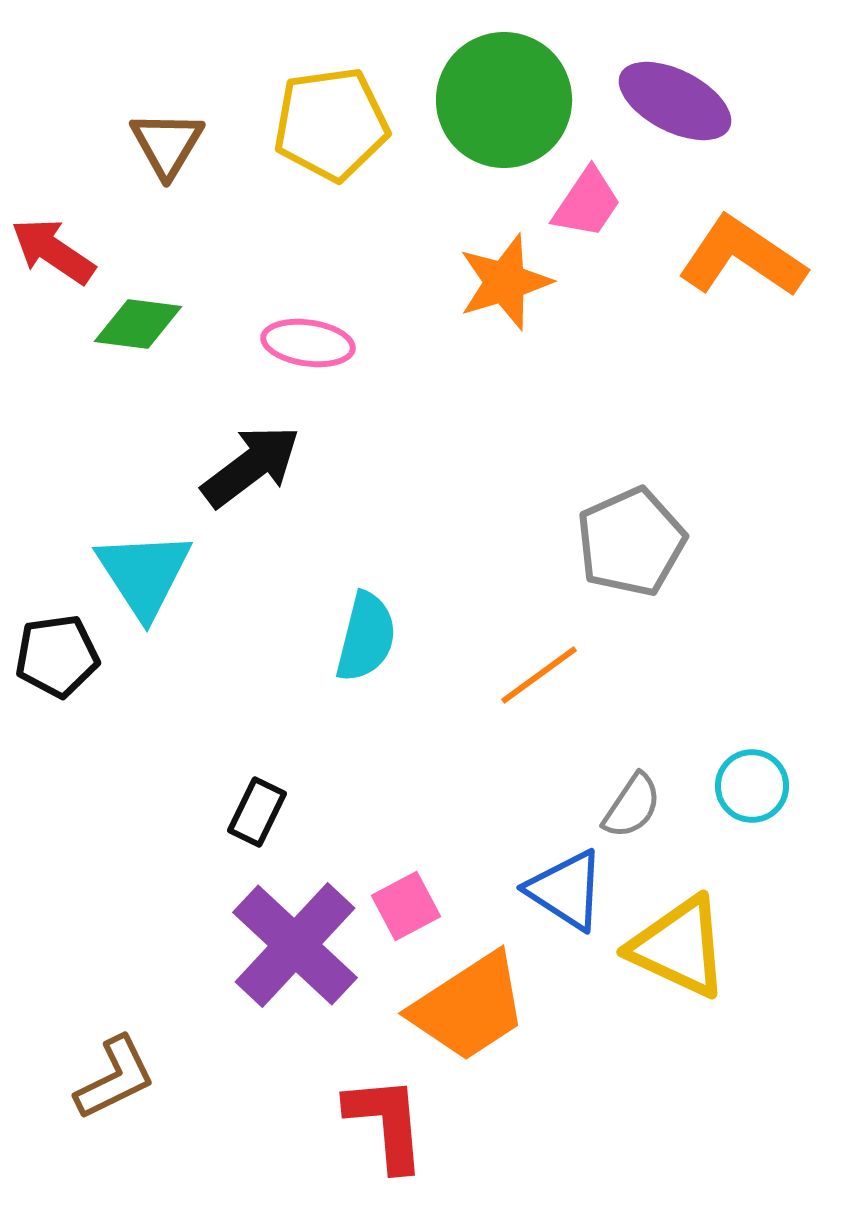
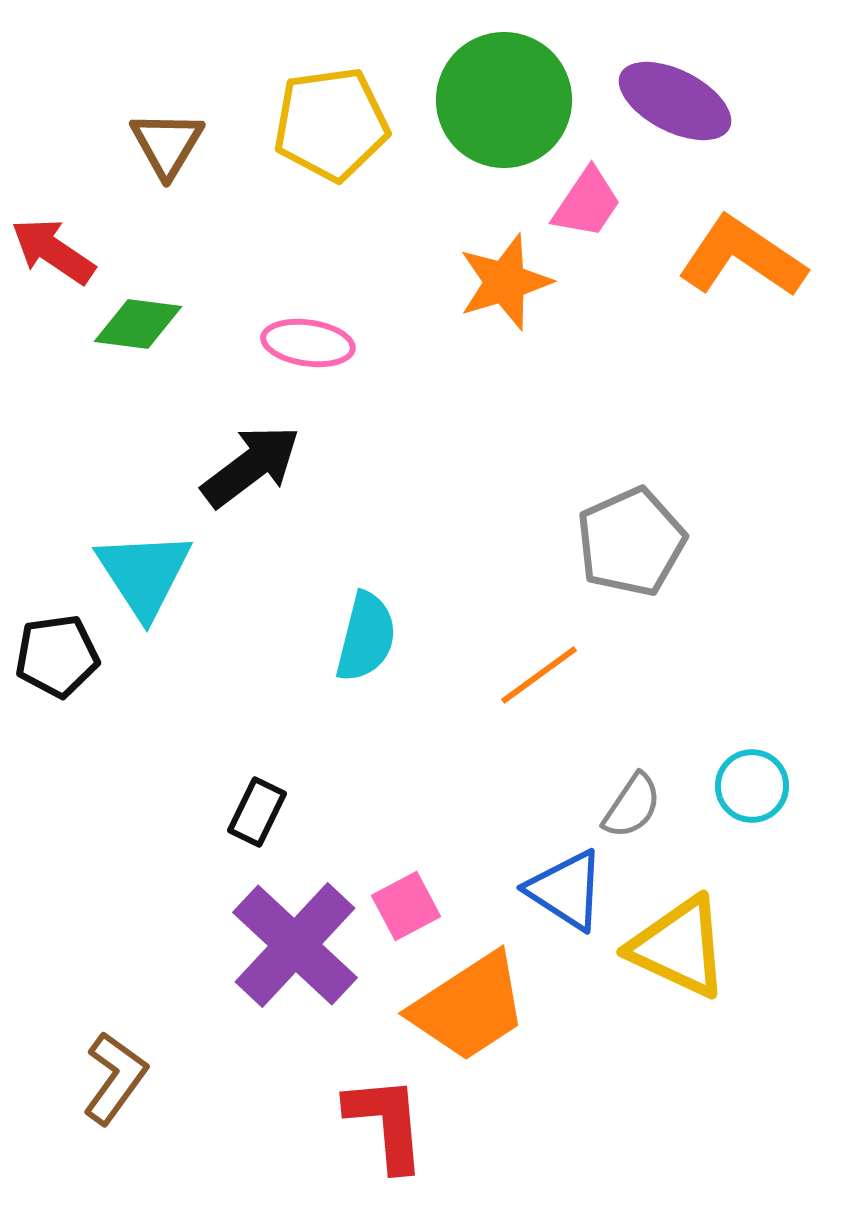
brown L-shape: rotated 28 degrees counterclockwise
